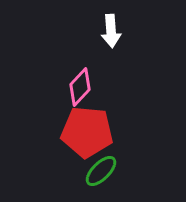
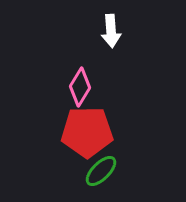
pink diamond: rotated 12 degrees counterclockwise
red pentagon: rotated 6 degrees counterclockwise
